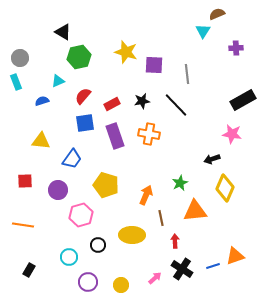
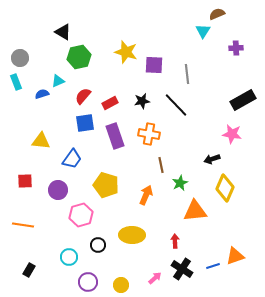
blue semicircle at (42, 101): moved 7 px up
red rectangle at (112, 104): moved 2 px left, 1 px up
brown line at (161, 218): moved 53 px up
